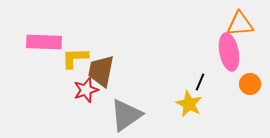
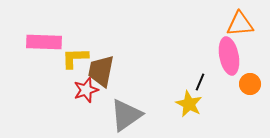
pink ellipse: moved 4 px down
